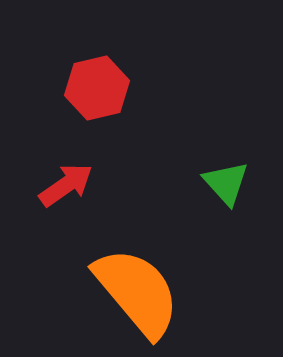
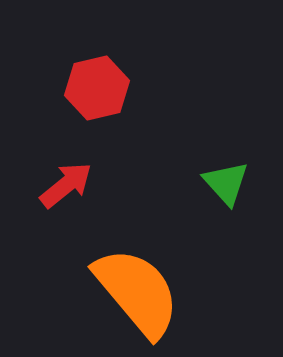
red arrow: rotated 4 degrees counterclockwise
